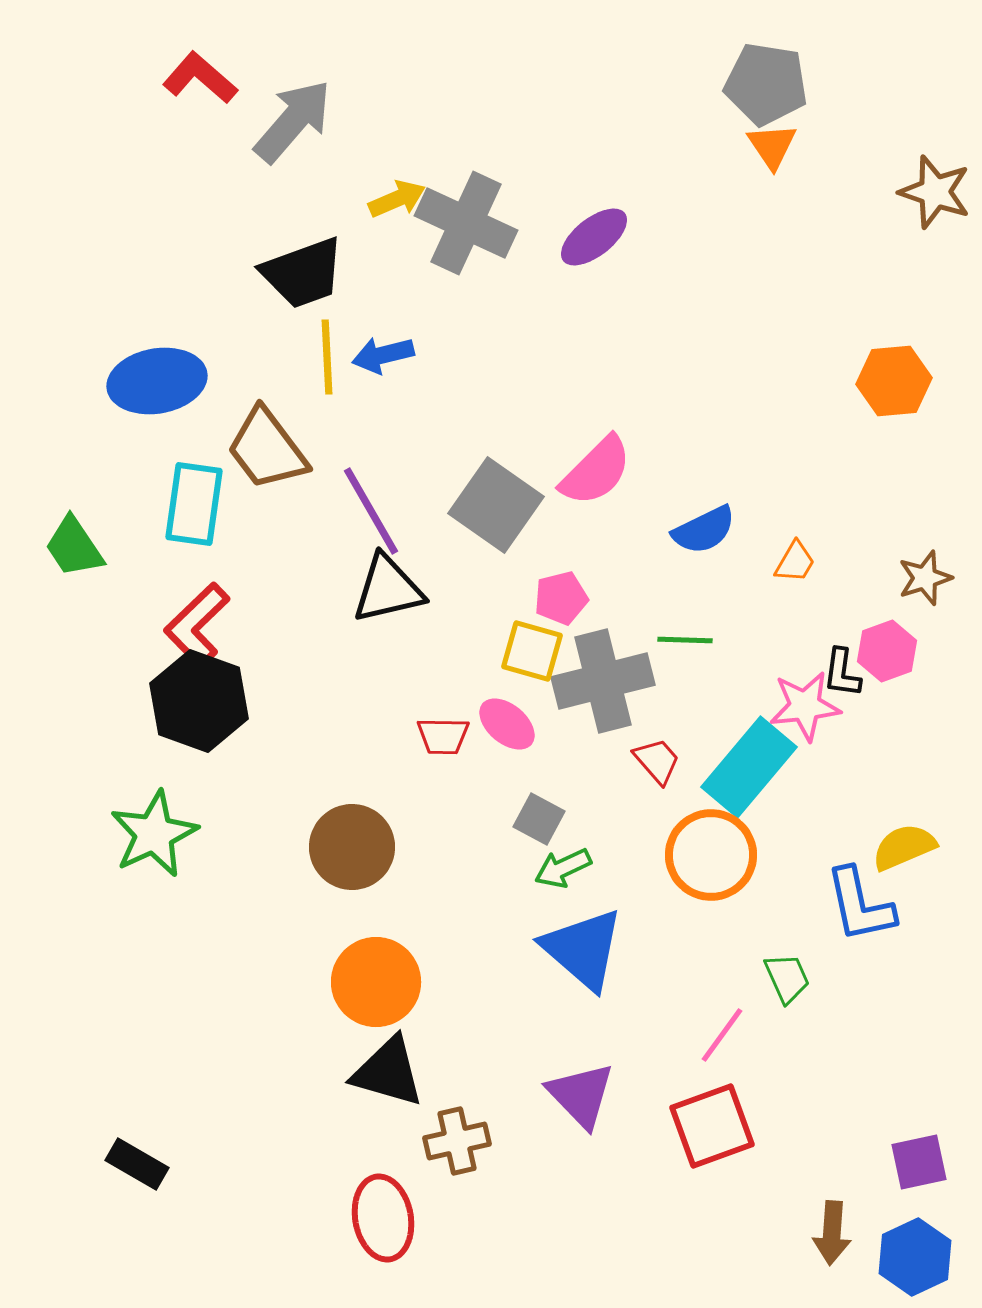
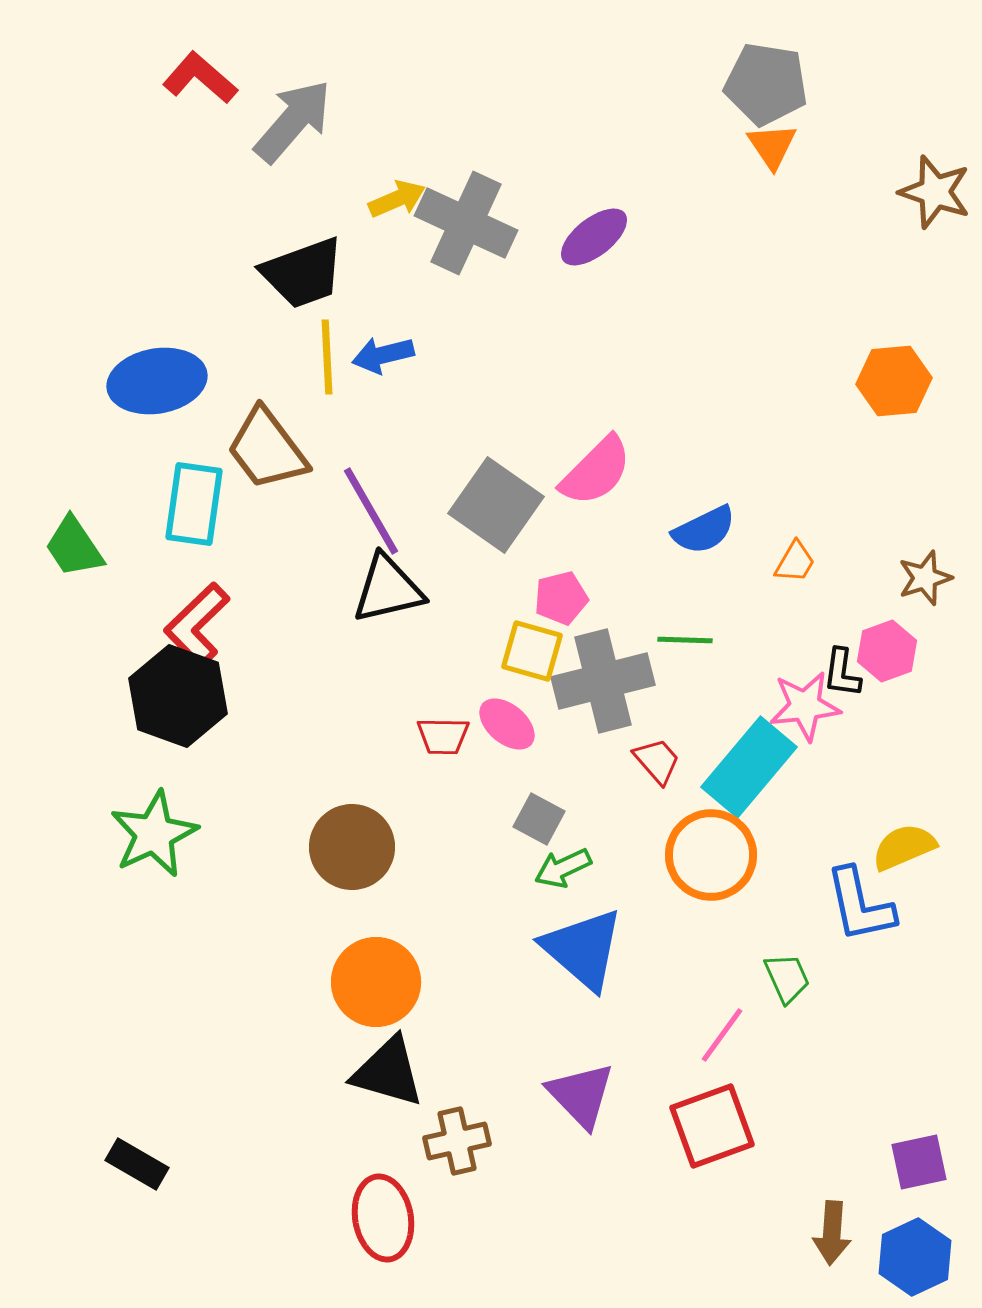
black hexagon at (199, 701): moved 21 px left, 5 px up
